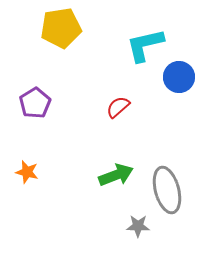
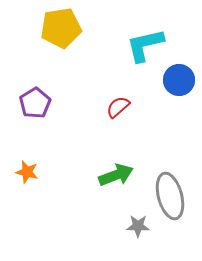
blue circle: moved 3 px down
gray ellipse: moved 3 px right, 6 px down
